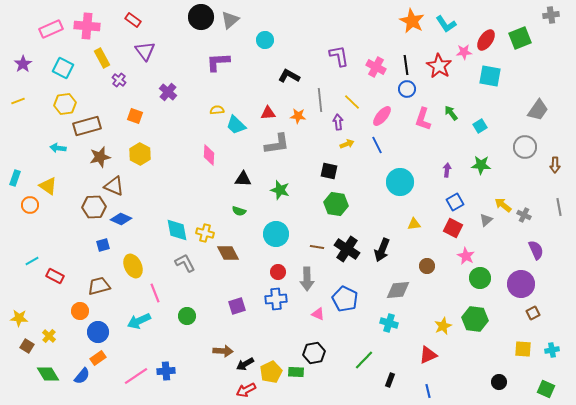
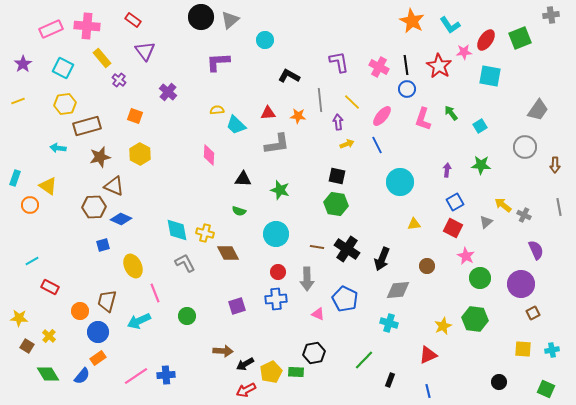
cyan L-shape at (446, 24): moved 4 px right, 1 px down
purple L-shape at (339, 56): moved 6 px down
yellow rectangle at (102, 58): rotated 12 degrees counterclockwise
pink cross at (376, 67): moved 3 px right
black square at (329, 171): moved 8 px right, 5 px down
gray triangle at (486, 220): moved 2 px down
black arrow at (382, 250): moved 9 px down
red rectangle at (55, 276): moved 5 px left, 11 px down
brown trapezoid at (99, 286): moved 8 px right, 15 px down; rotated 60 degrees counterclockwise
blue cross at (166, 371): moved 4 px down
